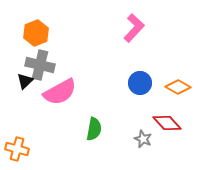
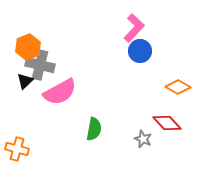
orange hexagon: moved 8 px left, 14 px down
blue circle: moved 32 px up
